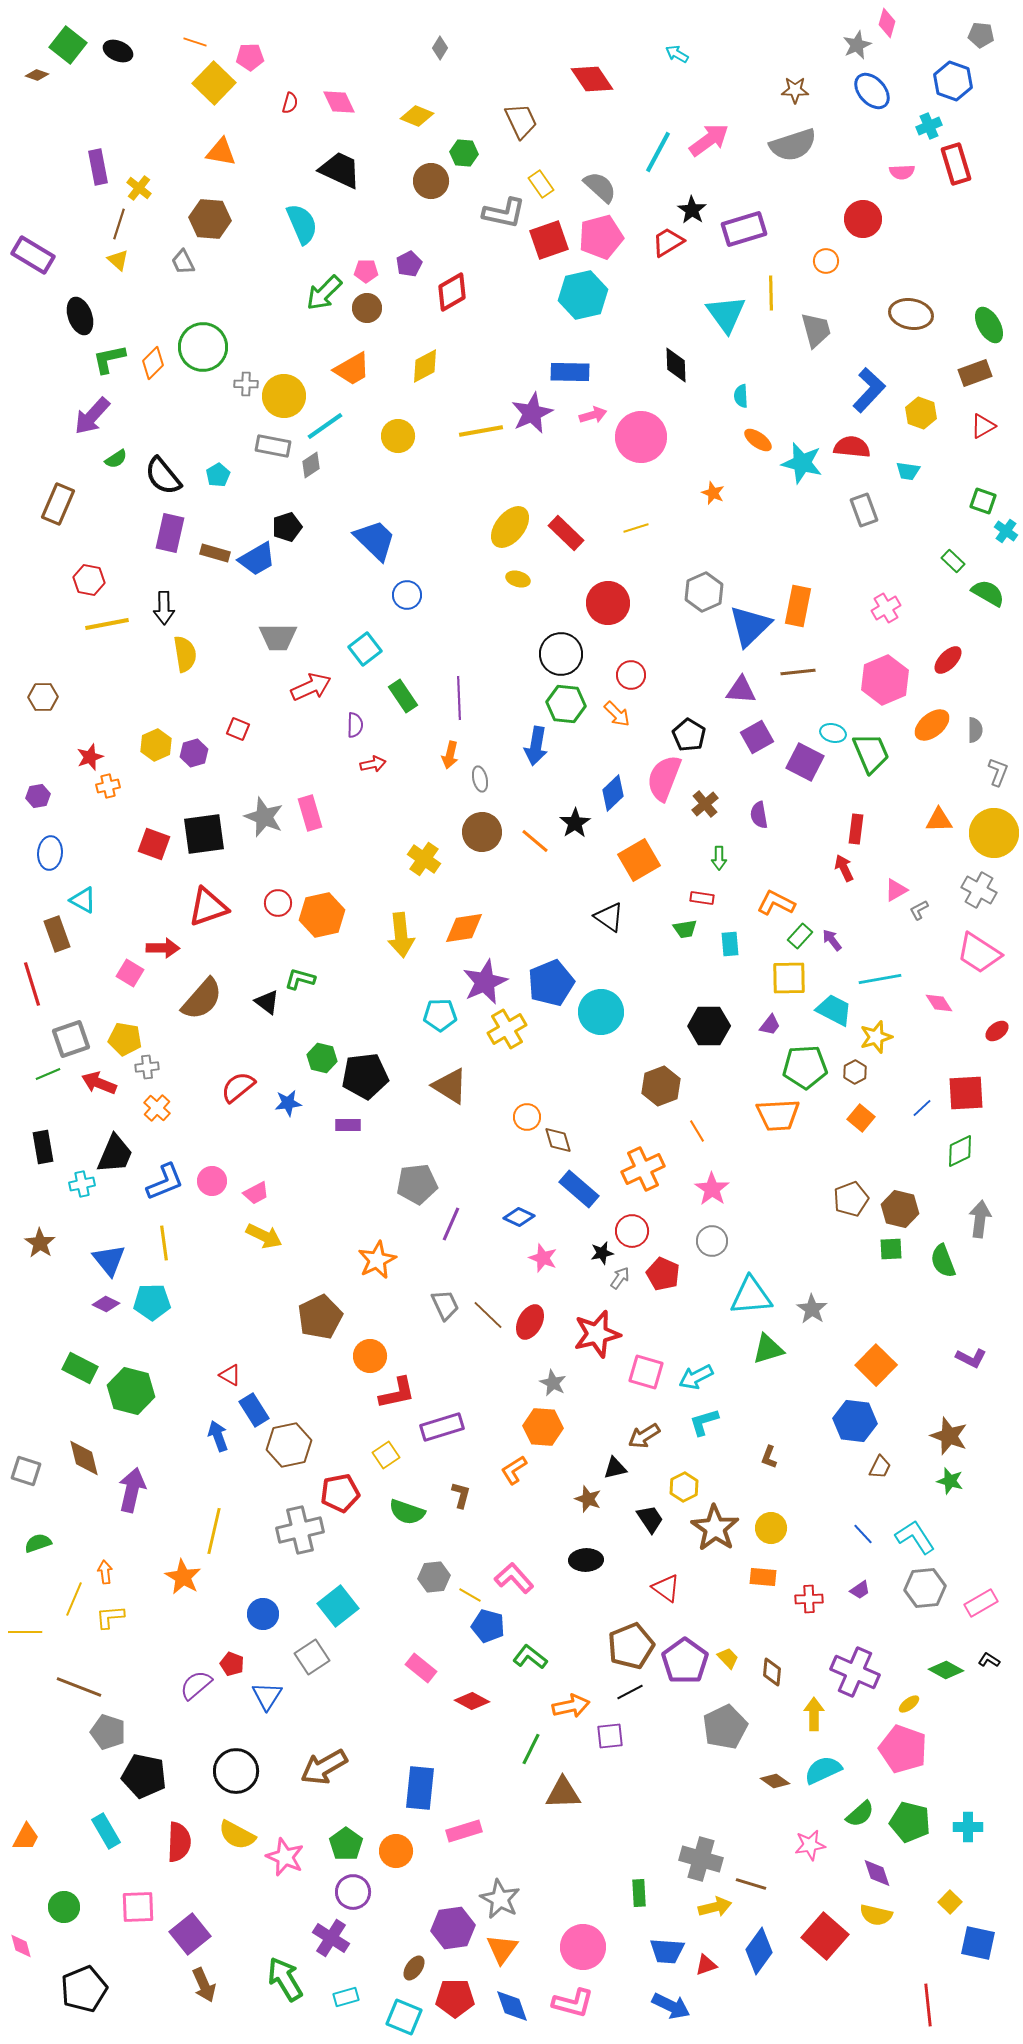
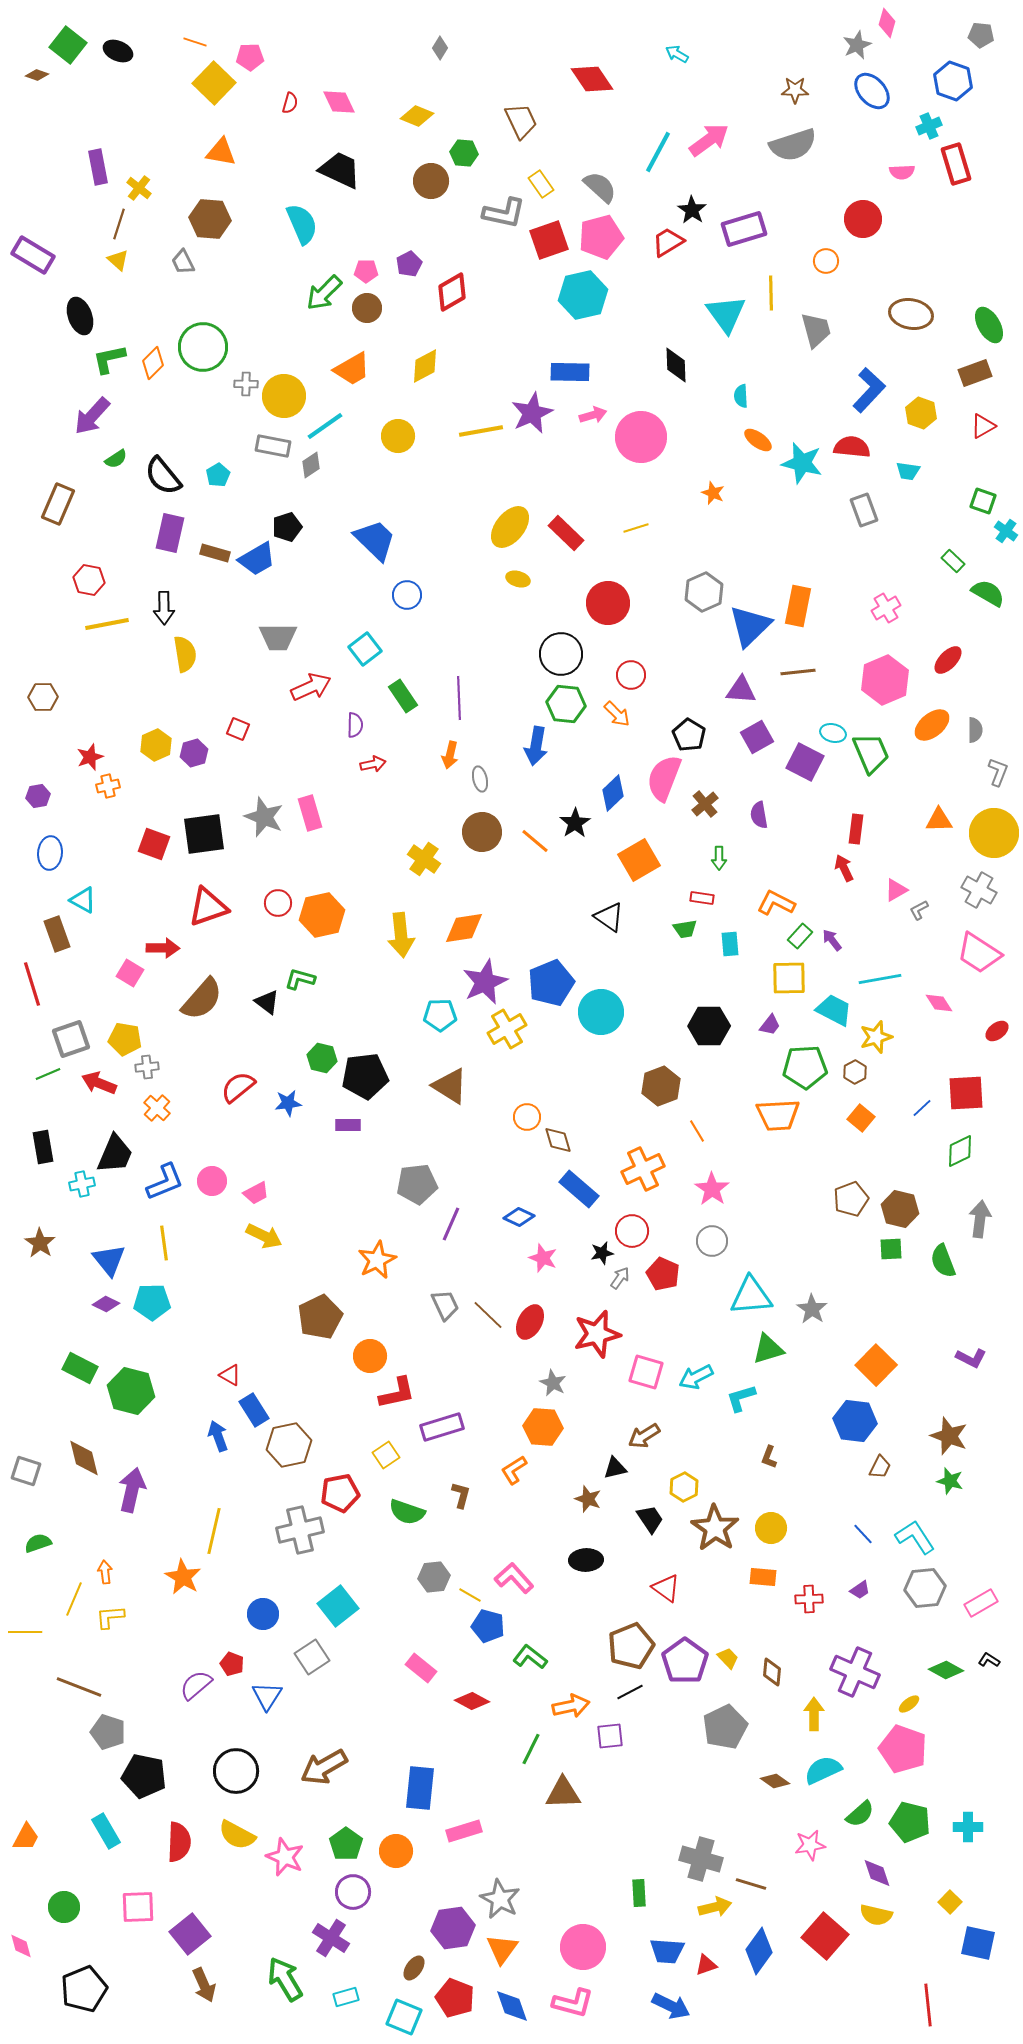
cyan L-shape at (704, 1422): moved 37 px right, 24 px up
red pentagon at (455, 1998): rotated 21 degrees clockwise
